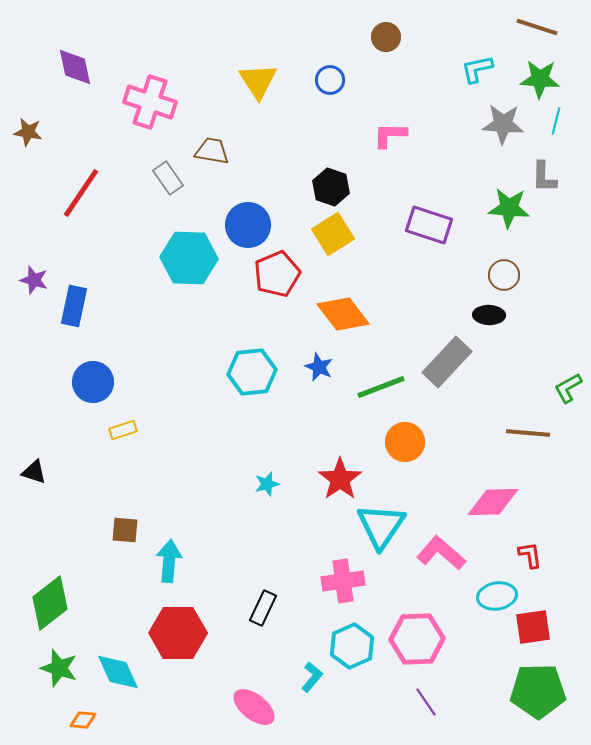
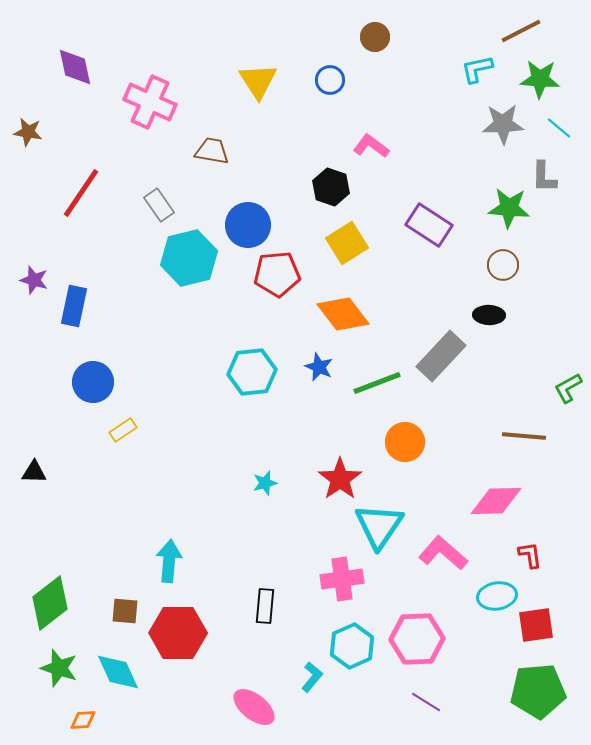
brown line at (537, 27): moved 16 px left, 4 px down; rotated 45 degrees counterclockwise
brown circle at (386, 37): moved 11 px left
pink cross at (150, 102): rotated 6 degrees clockwise
cyan line at (556, 121): moved 3 px right, 7 px down; rotated 64 degrees counterclockwise
gray star at (503, 124): rotated 6 degrees counterclockwise
pink L-shape at (390, 135): moved 19 px left, 11 px down; rotated 36 degrees clockwise
gray rectangle at (168, 178): moved 9 px left, 27 px down
purple rectangle at (429, 225): rotated 15 degrees clockwise
yellow square at (333, 234): moved 14 px right, 9 px down
cyan hexagon at (189, 258): rotated 16 degrees counterclockwise
red pentagon at (277, 274): rotated 18 degrees clockwise
brown circle at (504, 275): moved 1 px left, 10 px up
gray rectangle at (447, 362): moved 6 px left, 6 px up
green line at (381, 387): moved 4 px left, 4 px up
yellow rectangle at (123, 430): rotated 16 degrees counterclockwise
brown line at (528, 433): moved 4 px left, 3 px down
black triangle at (34, 472): rotated 16 degrees counterclockwise
cyan star at (267, 484): moved 2 px left, 1 px up
pink diamond at (493, 502): moved 3 px right, 1 px up
cyan triangle at (381, 526): moved 2 px left
brown square at (125, 530): moved 81 px down
pink L-shape at (441, 553): moved 2 px right
pink cross at (343, 581): moved 1 px left, 2 px up
black rectangle at (263, 608): moved 2 px right, 2 px up; rotated 20 degrees counterclockwise
red square at (533, 627): moved 3 px right, 2 px up
green pentagon at (538, 691): rotated 4 degrees counterclockwise
purple line at (426, 702): rotated 24 degrees counterclockwise
orange diamond at (83, 720): rotated 8 degrees counterclockwise
